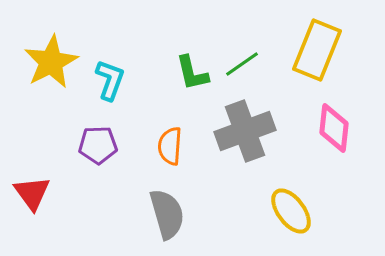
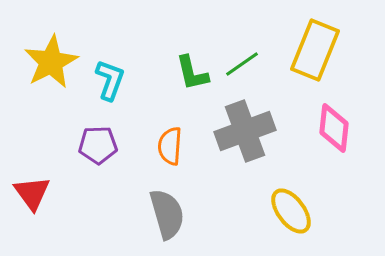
yellow rectangle: moved 2 px left
